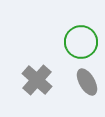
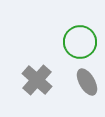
green circle: moved 1 px left
